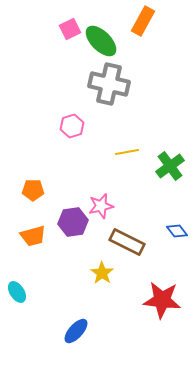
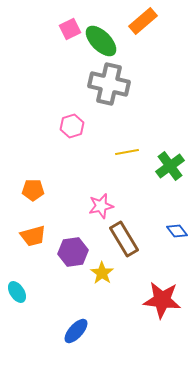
orange rectangle: rotated 20 degrees clockwise
purple hexagon: moved 30 px down
brown rectangle: moved 3 px left, 3 px up; rotated 32 degrees clockwise
